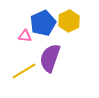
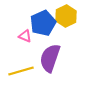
yellow hexagon: moved 3 px left, 5 px up
pink triangle: rotated 16 degrees clockwise
yellow line: moved 3 px left; rotated 15 degrees clockwise
